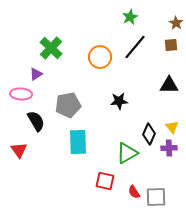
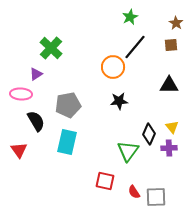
orange circle: moved 13 px right, 10 px down
cyan rectangle: moved 11 px left; rotated 15 degrees clockwise
green triangle: moved 1 px right, 2 px up; rotated 25 degrees counterclockwise
